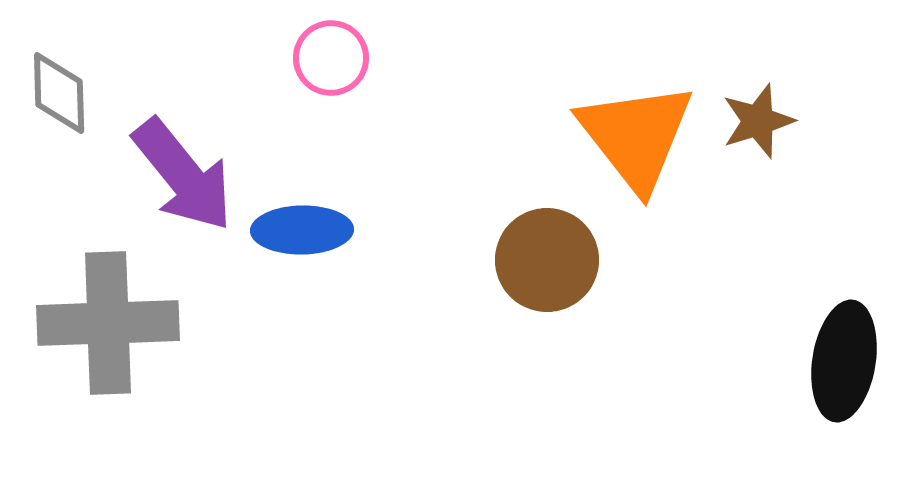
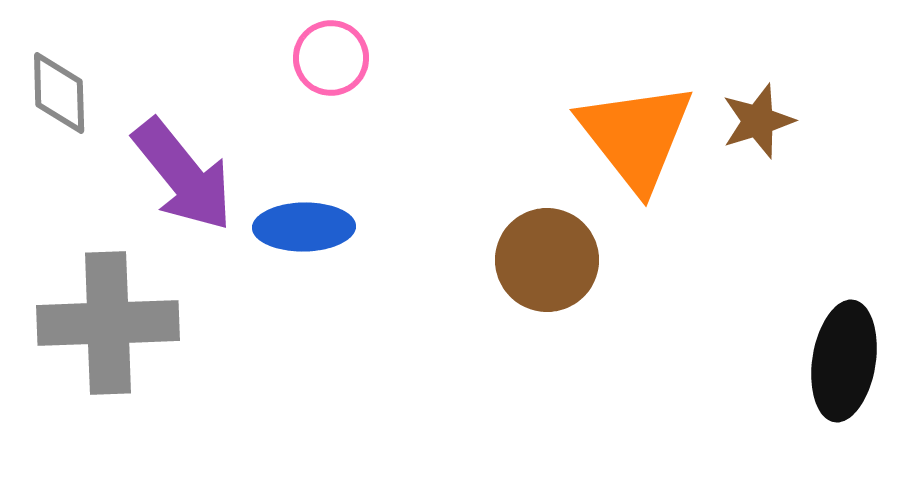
blue ellipse: moved 2 px right, 3 px up
